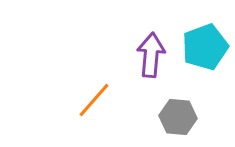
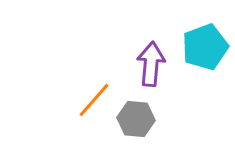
purple arrow: moved 9 px down
gray hexagon: moved 42 px left, 2 px down
